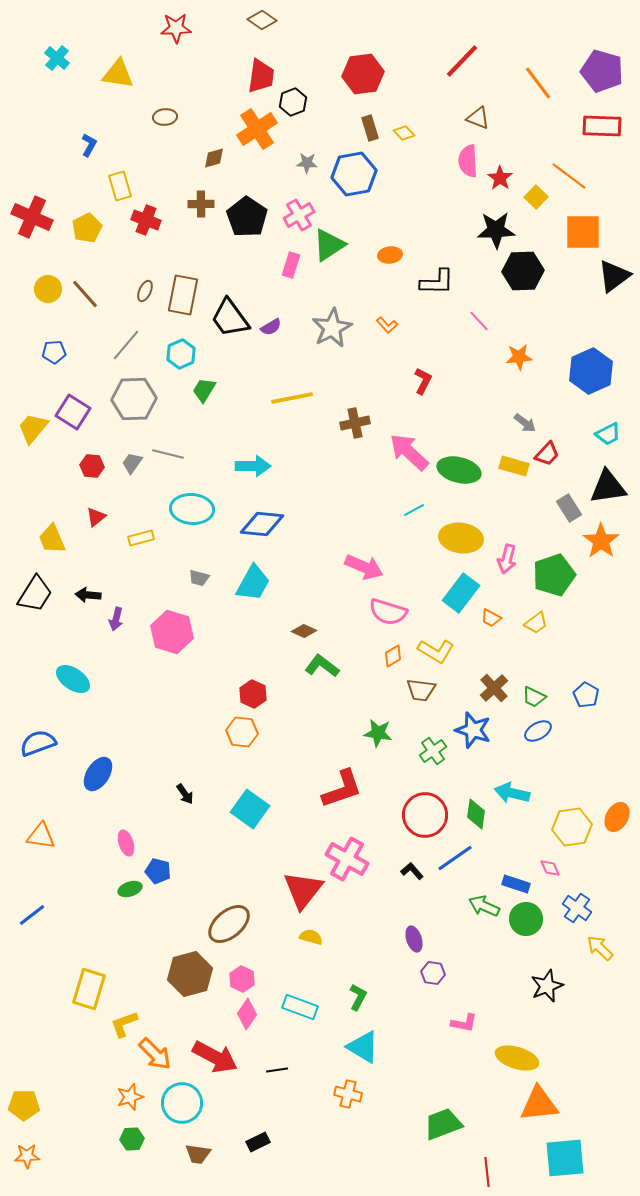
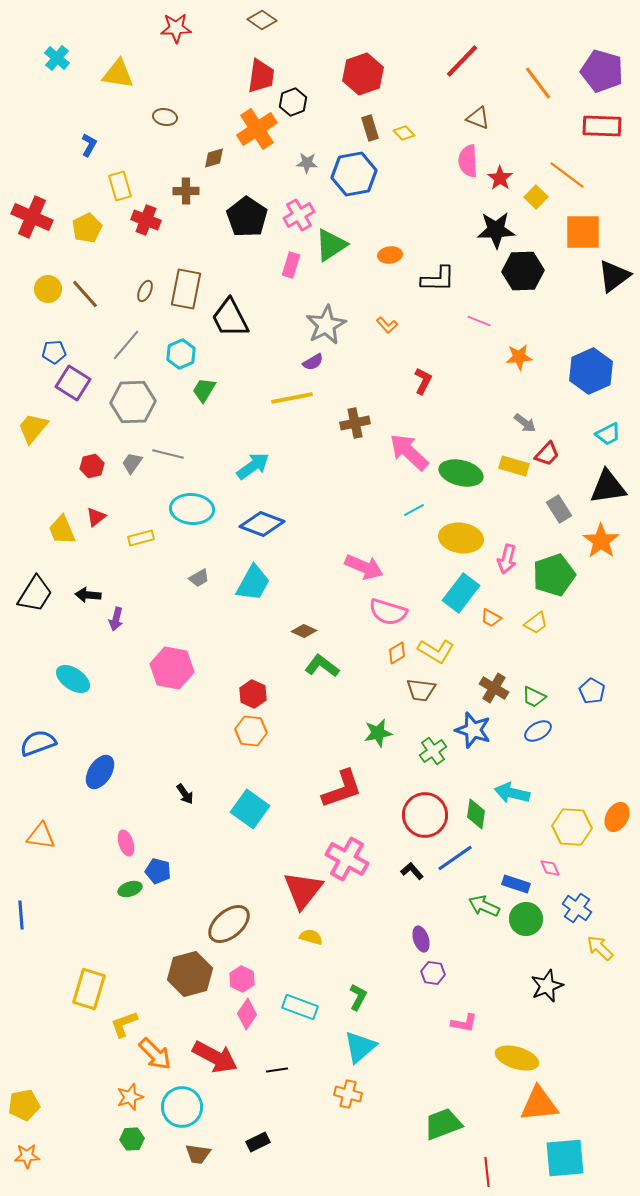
red hexagon at (363, 74): rotated 12 degrees counterclockwise
brown ellipse at (165, 117): rotated 15 degrees clockwise
orange line at (569, 176): moved 2 px left, 1 px up
brown cross at (201, 204): moved 15 px left, 13 px up
green triangle at (329, 245): moved 2 px right
black L-shape at (437, 282): moved 1 px right, 3 px up
brown rectangle at (183, 295): moved 3 px right, 6 px up
black trapezoid at (230, 318): rotated 9 degrees clockwise
pink line at (479, 321): rotated 25 degrees counterclockwise
purple semicircle at (271, 327): moved 42 px right, 35 px down
gray star at (332, 328): moved 6 px left, 3 px up
gray hexagon at (134, 399): moved 1 px left, 3 px down
purple square at (73, 412): moved 29 px up
red hexagon at (92, 466): rotated 20 degrees counterclockwise
cyan arrow at (253, 466): rotated 36 degrees counterclockwise
green ellipse at (459, 470): moved 2 px right, 3 px down
gray rectangle at (569, 508): moved 10 px left, 1 px down
blue diamond at (262, 524): rotated 15 degrees clockwise
yellow trapezoid at (52, 539): moved 10 px right, 9 px up
gray trapezoid at (199, 578): rotated 45 degrees counterclockwise
pink hexagon at (172, 632): moved 36 px down; rotated 6 degrees counterclockwise
orange diamond at (393, 656): moved 4 px right, 3 px up
brown cross at (494, 688): rotated 16 degrees counterclockwise
blue pentagon at (586, 695): moved 6 px right, 4 px up
orange hexagon at (242, 732): moved 9 px right, 1 px up
green star at (378, 733): rotated 20 degrees counterclockwise
blue ellipse at (98, 774): moved 2 px right, 2 px up
yellow hexagon at (572, 827): rotated 12 degrees clockwise
blue line at (32, 915): moved 11 px left; rotated 56 degrees counterclockwise
purple ellipse at (414, 939): moved 7 px right
cyan triangle at (363, 1047): moved 3 px left; rotated 48 degrees clockwise
cyan circle at (182, 1103): moved 4 px down
yellow pentagon at (24, 1105): rotated 12 degrees counterclockwise
